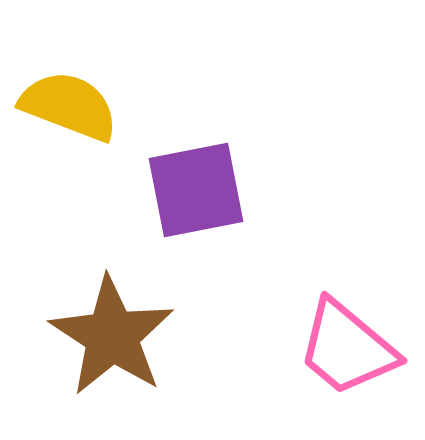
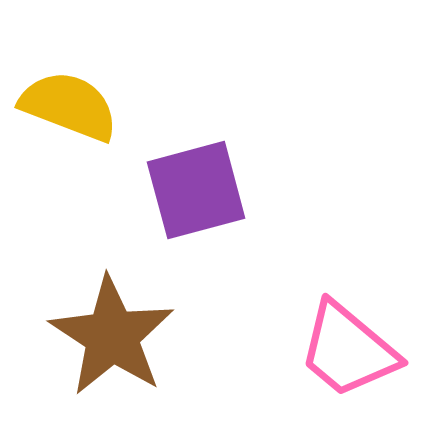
purple square: rotated 4 degrees counterclockwise
pink trapezoid: moved 1 px right, 2 px down
